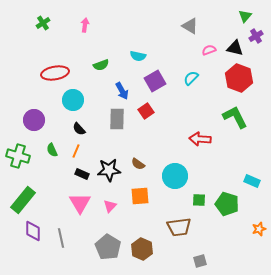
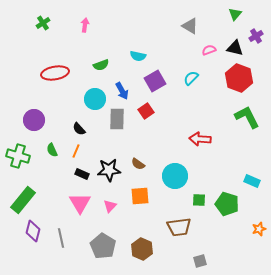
green triangle at (245, 16): moved 10 px left, 2 px up
cyan circle at (73, 100): moved 22 px right, 1 px up
green L-shape at (235, 117): moved 12 px right
purple diamond at (33, 231): rotated 15 degrees clockwise
gray pentagon at (108, 247): moved 5 px left, 1 px up
